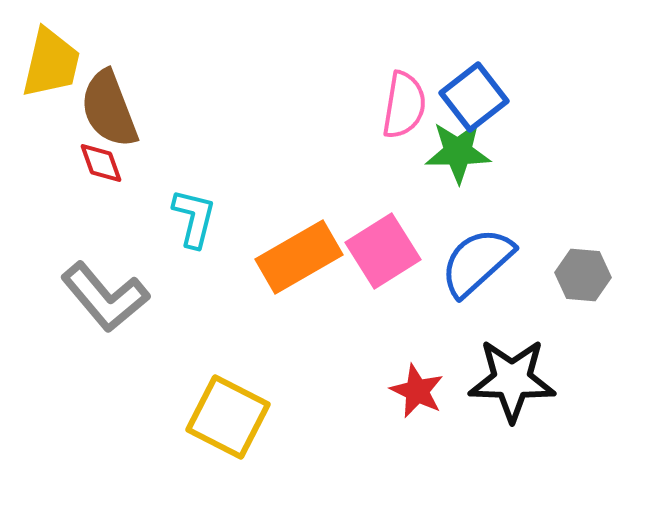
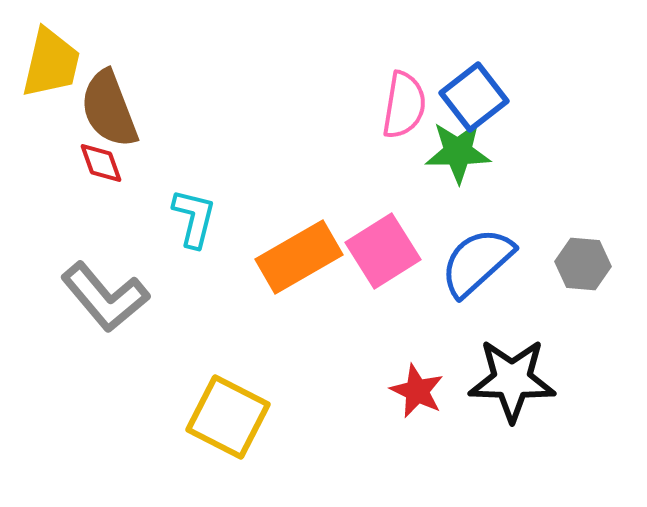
gray hexagon: moved 11 px up
